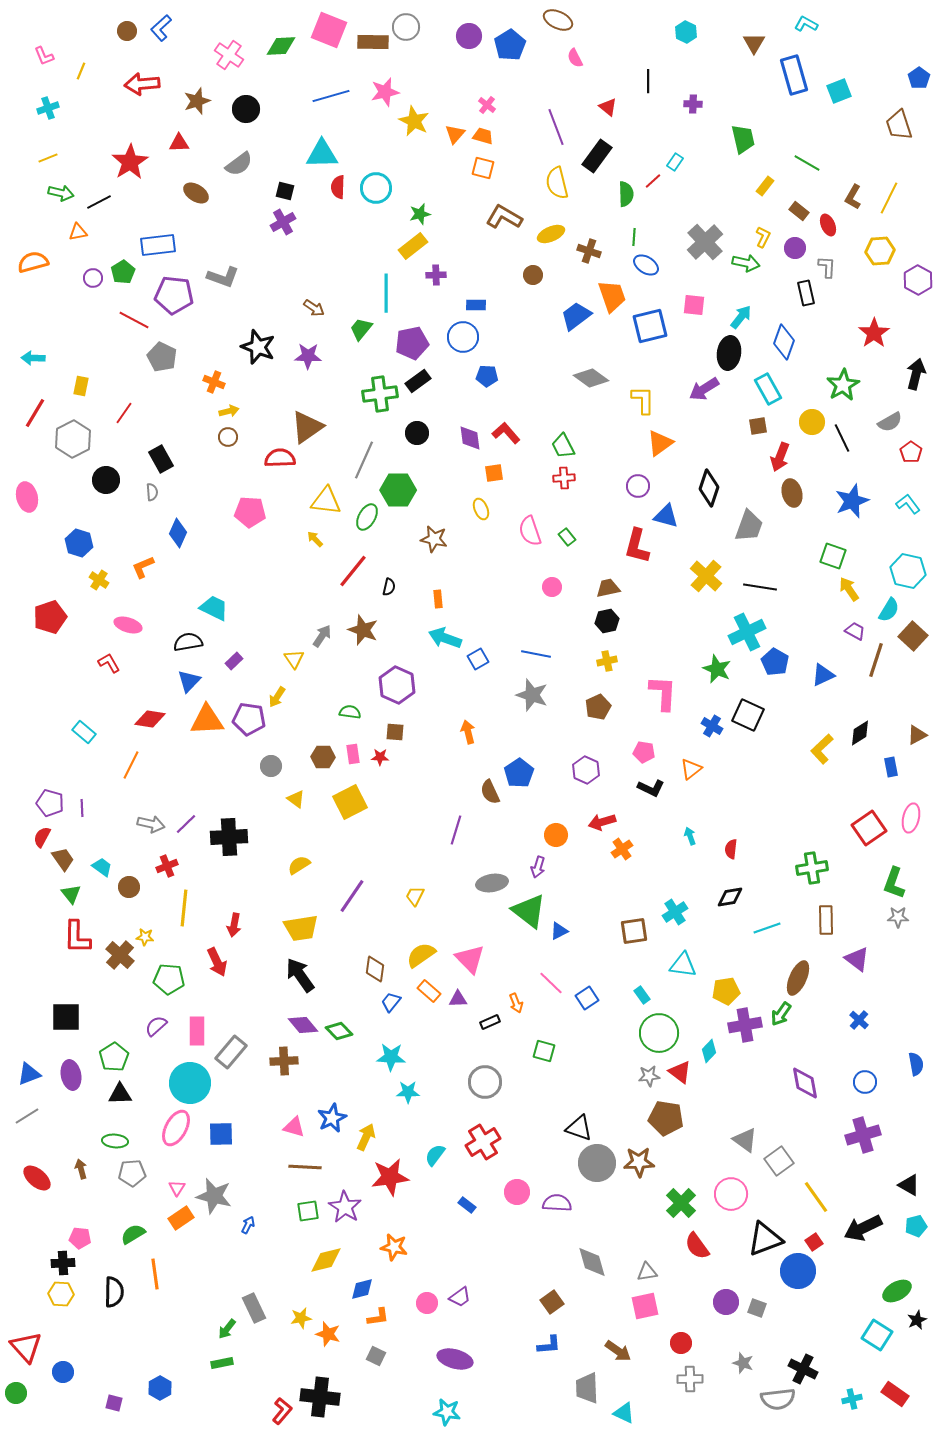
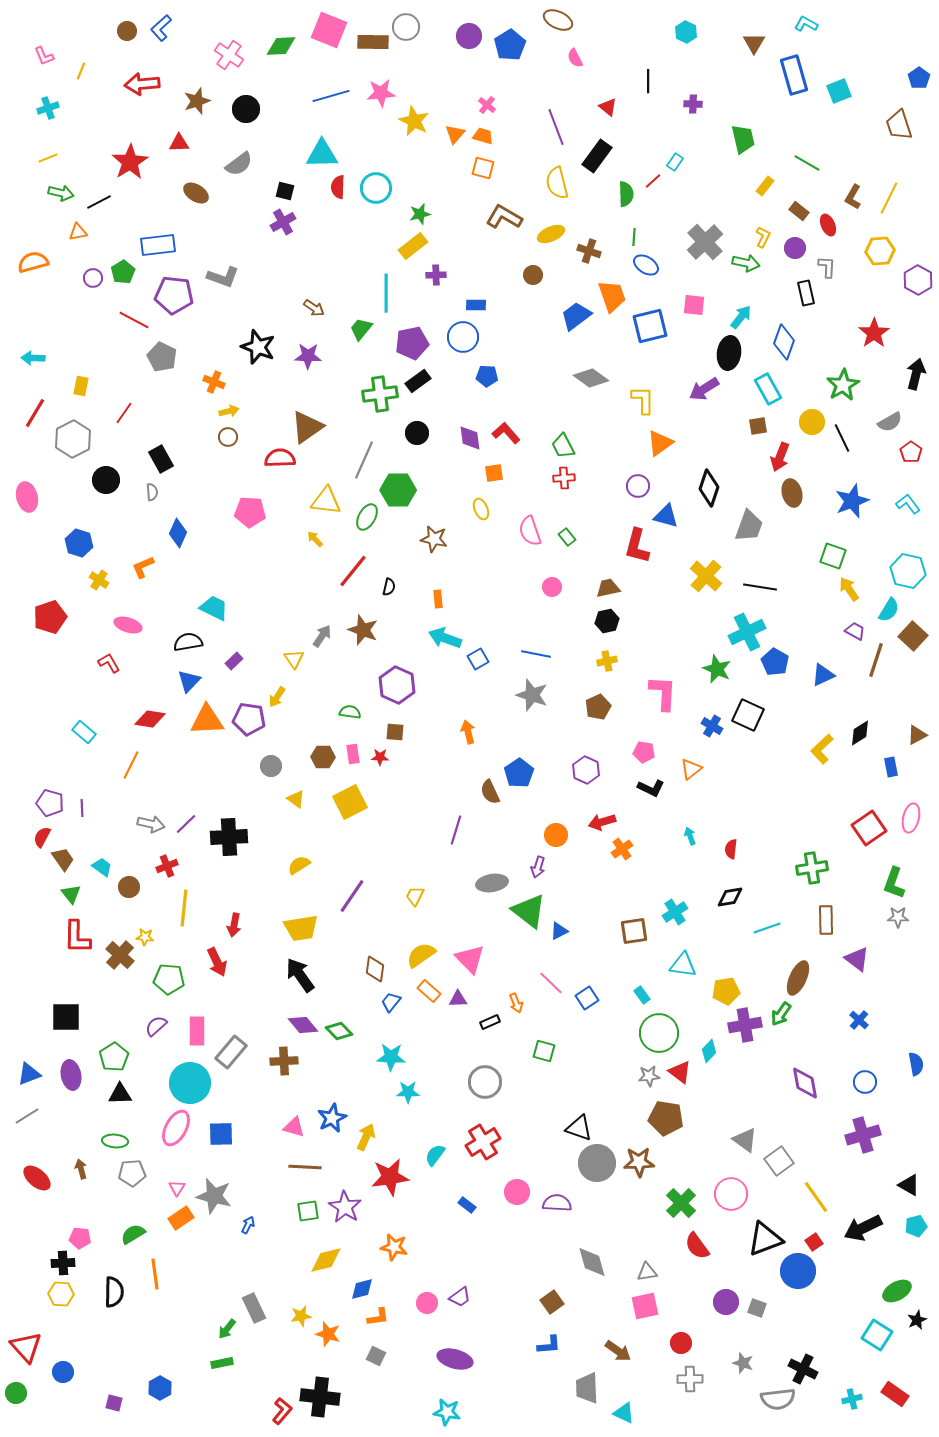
pink star at (385, 92): moved 4 px left, 1 px down; rotated 8 degrees clockwise
yellow star at (301, 1318): moved 2 px up
